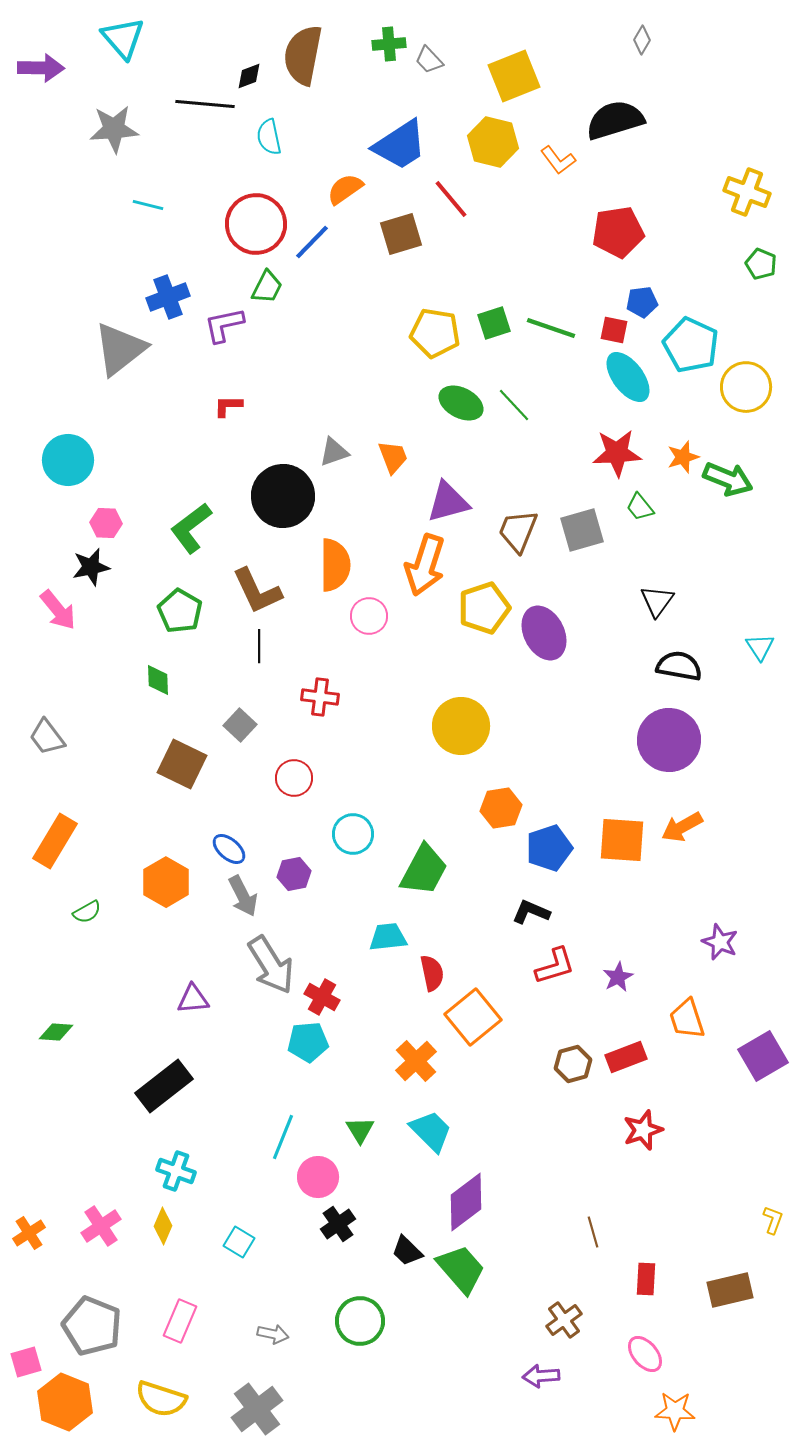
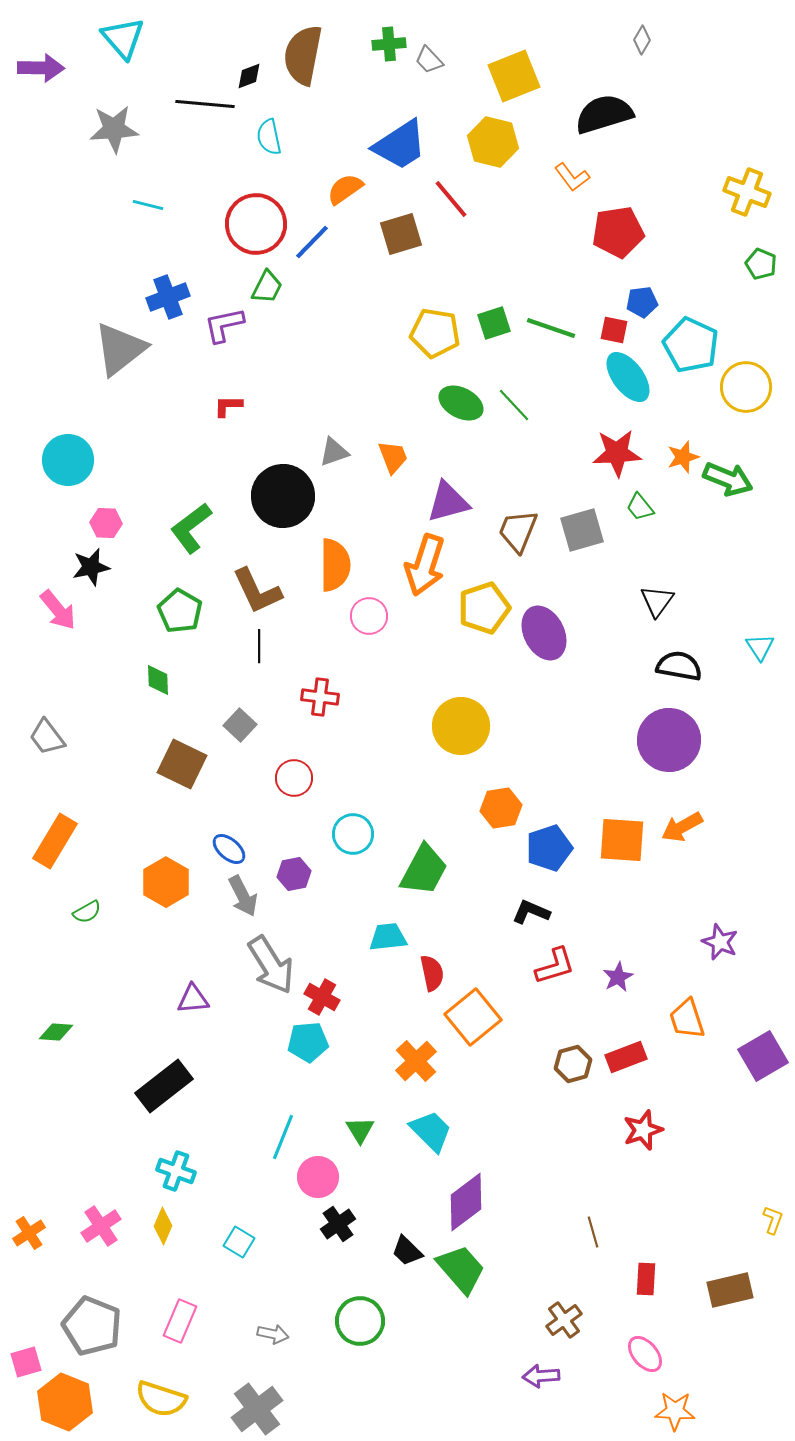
black semicircle at (615, 120): moved 11 px left, 6 px up
orange L-shape at (558, 160): moved 14 px right, 17 px down
